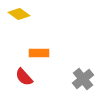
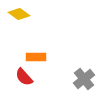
orange rectangle: moved 3 px left, 4 px down
gray cross: moved 1 px right
